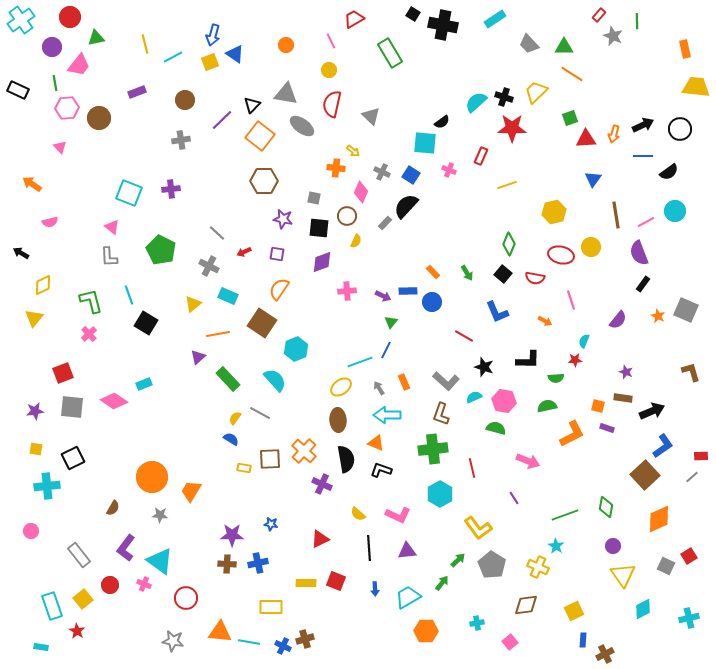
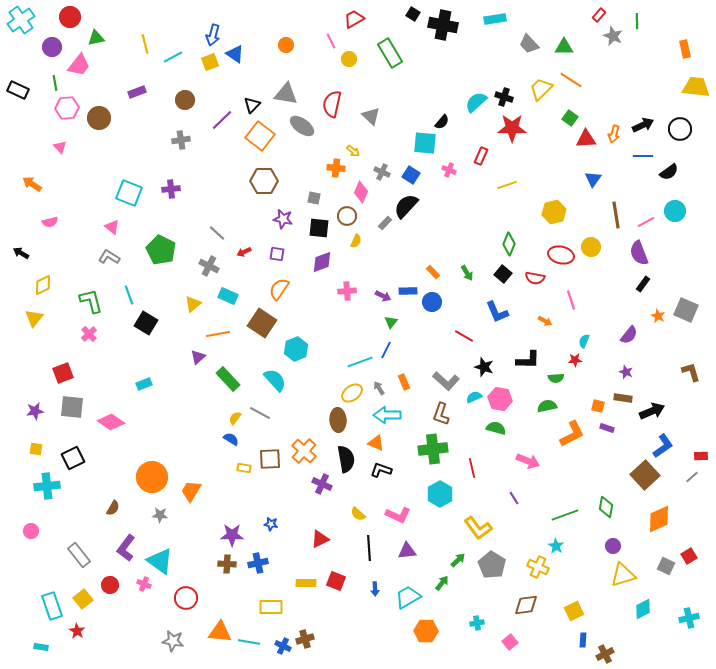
cyan rectangle at (495, 19): rotated 25 degrees clockwise
yellow circle at (329, 70): moved 20 px right, 11 px up
orange line at (572, 74): moved 1 px left, 6 px down
yellow trapezoid at (536, 92): moved 5 px right, 3 px up
green square at (570, 118): rotated 35 degrees counterclockwise
black semicircle at (442, 122): rotated 14 degrees counterclockwise
gray L-shape at (109, 257): rotated 125 degrees clockwise
purple semicircle at (618, 320): moved 11 px right, 15 px down
yellow ellipse at (341, 387): moved 11 px right, 6 px down
pink diamond at (114, 401): moved 3 px left, 21 px down
pink hexagon at (504, 401): moved 4 px left, 2 px up
yellow triangle at (623, 575): rotated 48 degrees clockwise
